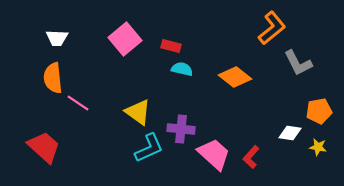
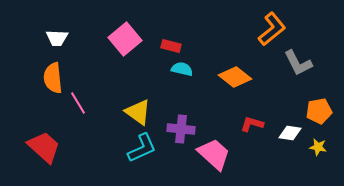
orange L-shape: moved 1 px down
pink line: rotated 25 degrees clockwise
cyan L-shape: moved 7 px left
red L-shape: moved 1 px right, 33 px up; rotated 65 degrees clockwise
